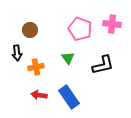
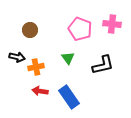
black arrow: moved 4 px down; rotated 70 degrees counterclockwise
red arrow: moved 1 px right, 4 px up
